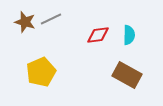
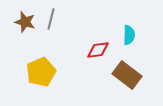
gray line: rotated 50 degrees counterclockwise
red diamond: moved 15 px down
brown rectangle: rotated 8 degrees clockwise
